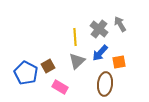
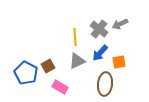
gray arrow: rotated 84 degrees counterclockwise
gray triangle: rotated 18 degrees clockwise
